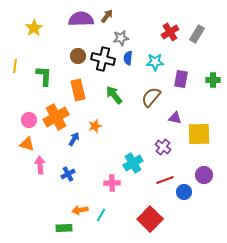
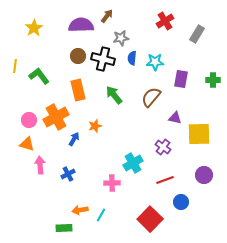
purple semicircle: moved 6 px down
red cross: moved 5 px left, 11 px up
blue semicircle: moved 4 px right
green L-shape: moved 5 px left; rotated 40 degrees counterclockwise
blue circle: moved 3 px left, 10 px down
